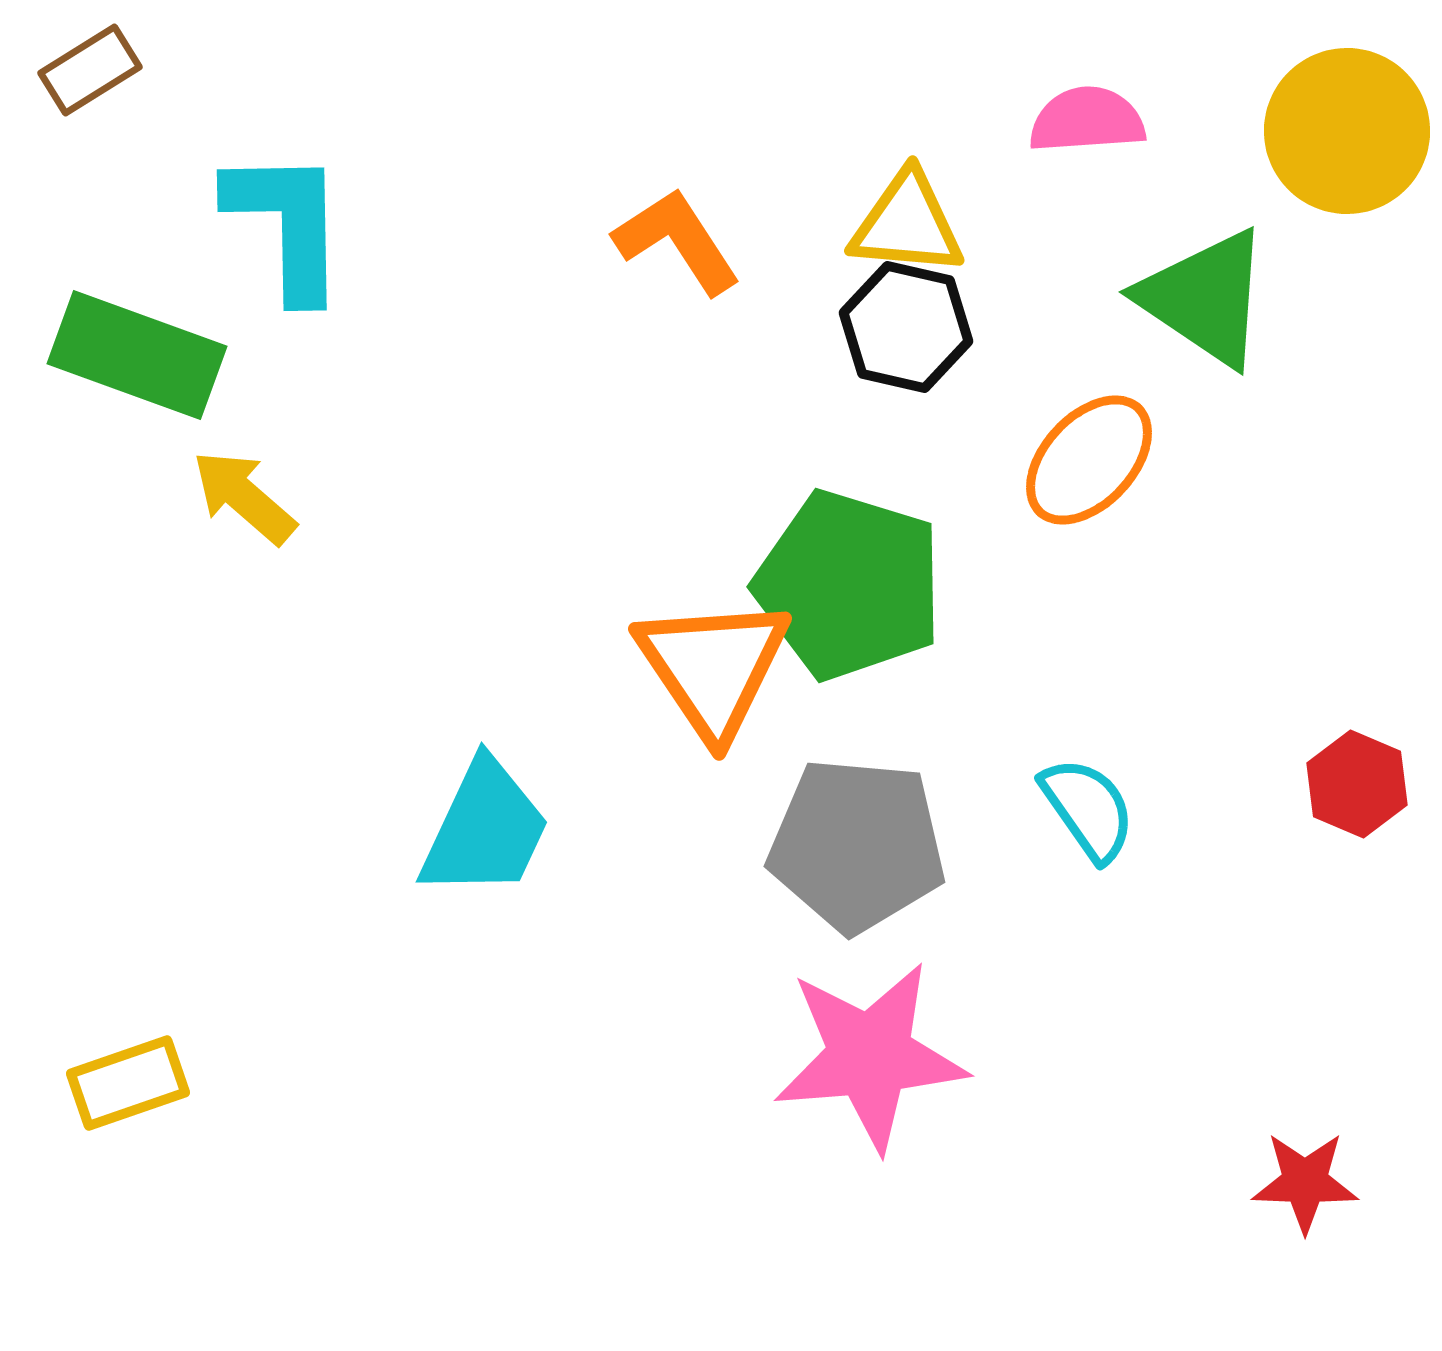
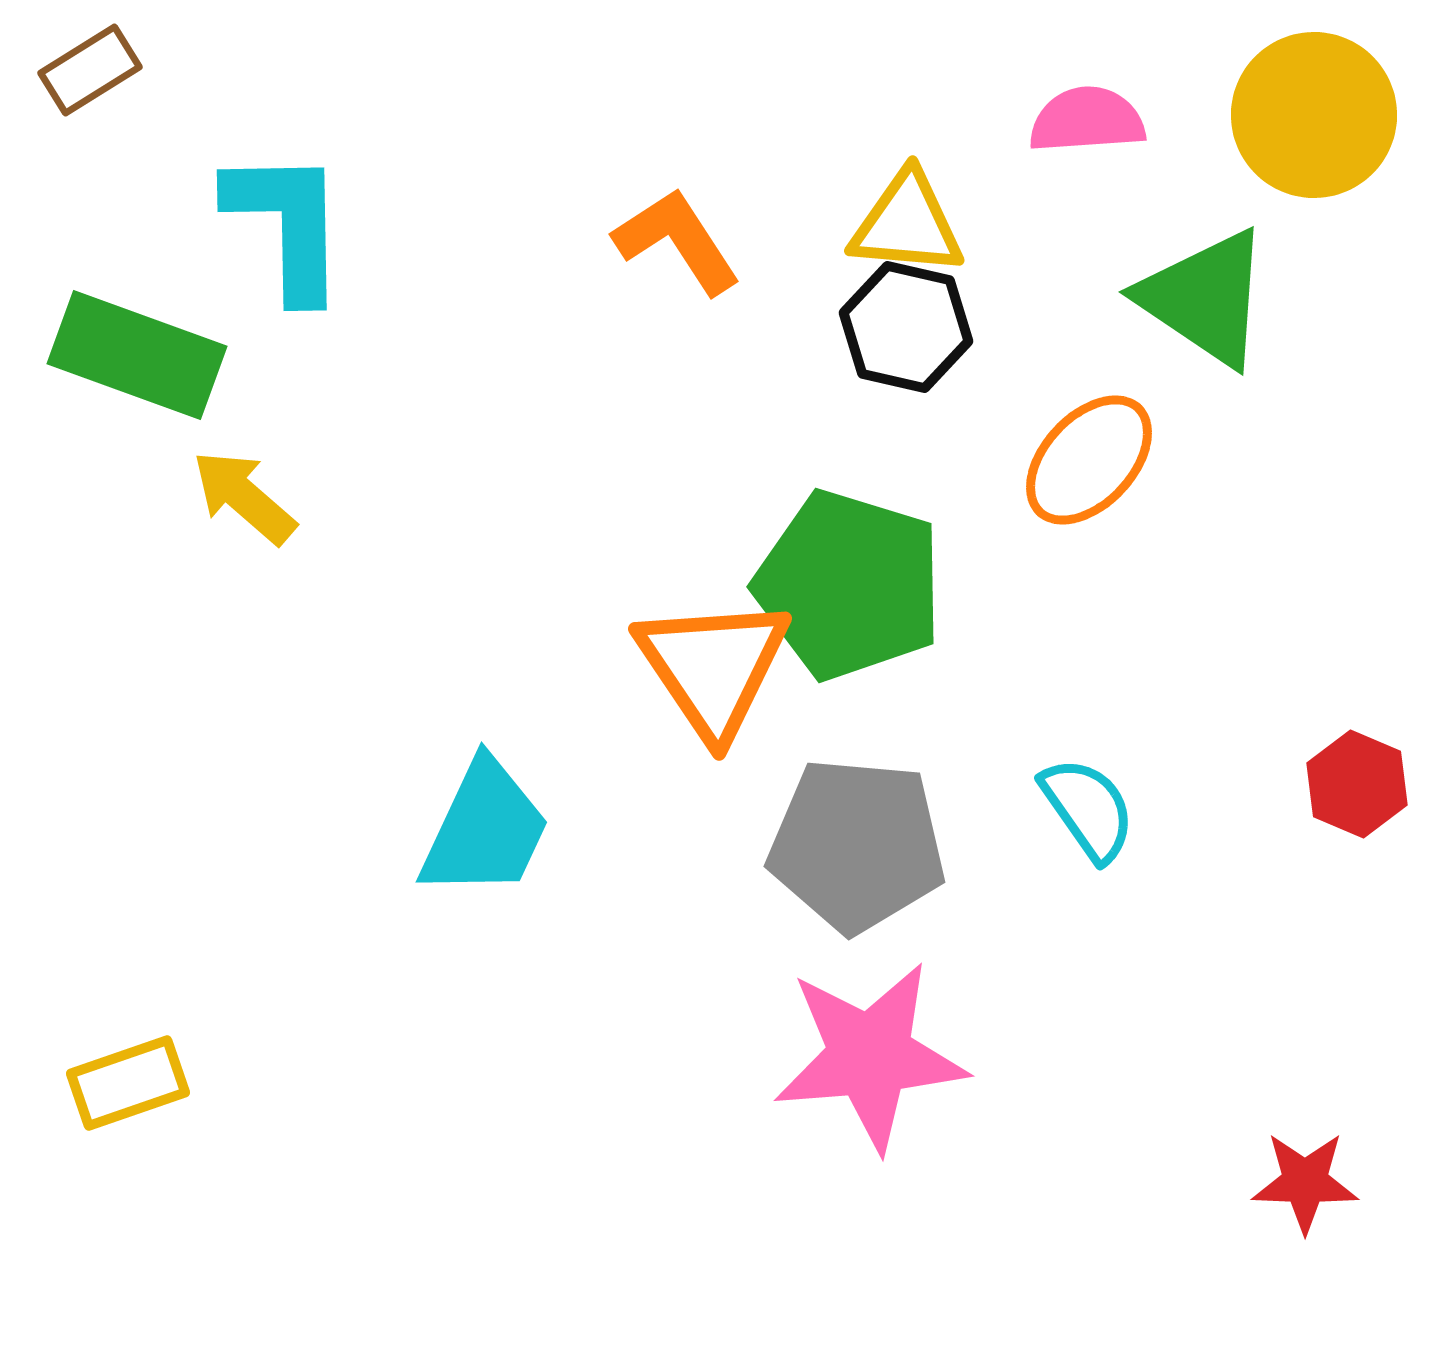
yellow circle: moved 33 px left, 16 px up
